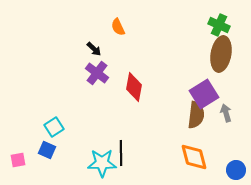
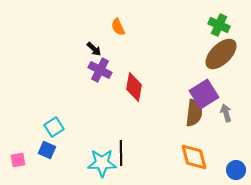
brown ellipse: rotated 36 degrees clockwise
purple cross: moved 3 px right, 3 px up; rotated 10 degrees counterclockwise
brown semicircle: moved 2 px left, 2 px up
